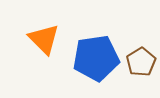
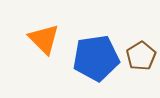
brown pentagon: moved 6 px up
